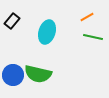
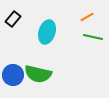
black rectangle: moved 1 px right, 2 px up
